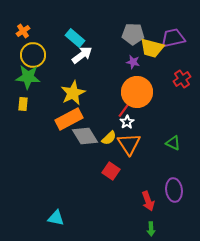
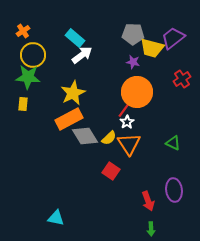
purple trapezoid: rotated 25 degrees counterclockwise
